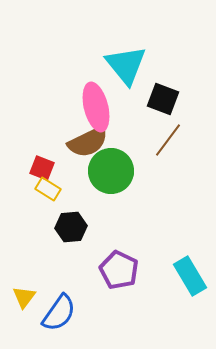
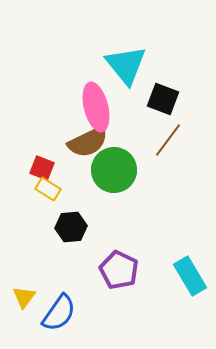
green circle: moved 3 px right, 1 px up
